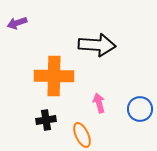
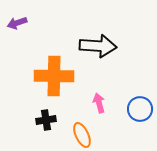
black arrow: moved 1 px right, 1 px down
